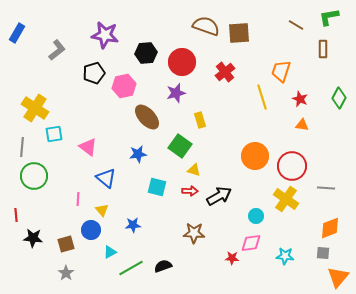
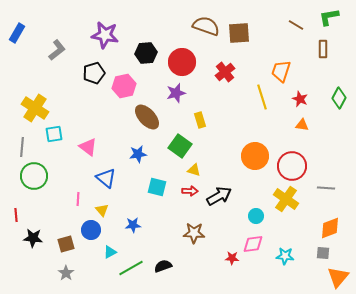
pink diamond at (251, 243): moved 2 px right, 1 px down
